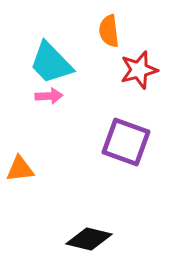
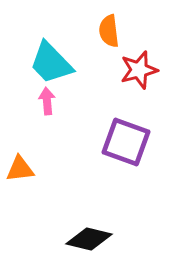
pink arrow: moved 2 px left, 5 px down; rotated 92 degrees counterclockwise
